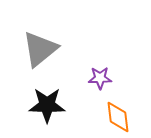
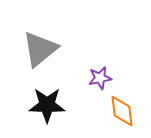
purple star: rotated 10 degrees counterclockwise
orange diamond: moved 4 px right, 6 px up
